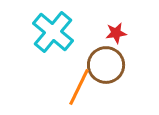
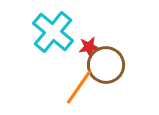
red star: moved 27 px left, 14 px down
orange line: rotated 9 degrees clockwise
